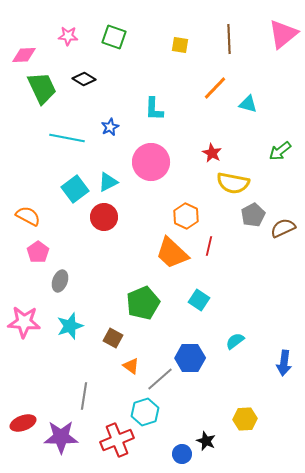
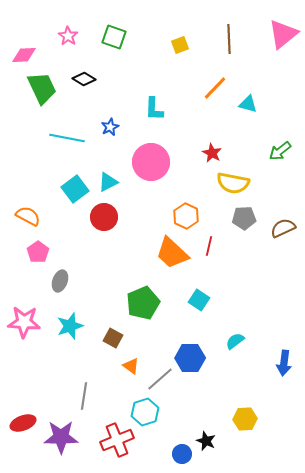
pink star at (68, 36): rotated 30 degrees clockwise
yellow square at (180, 45): rotated 30 degrees counterclockwise
gray pentagon at (253, 215): moved 9 px left, 3 px down; rotated 25 degrees clockwise
